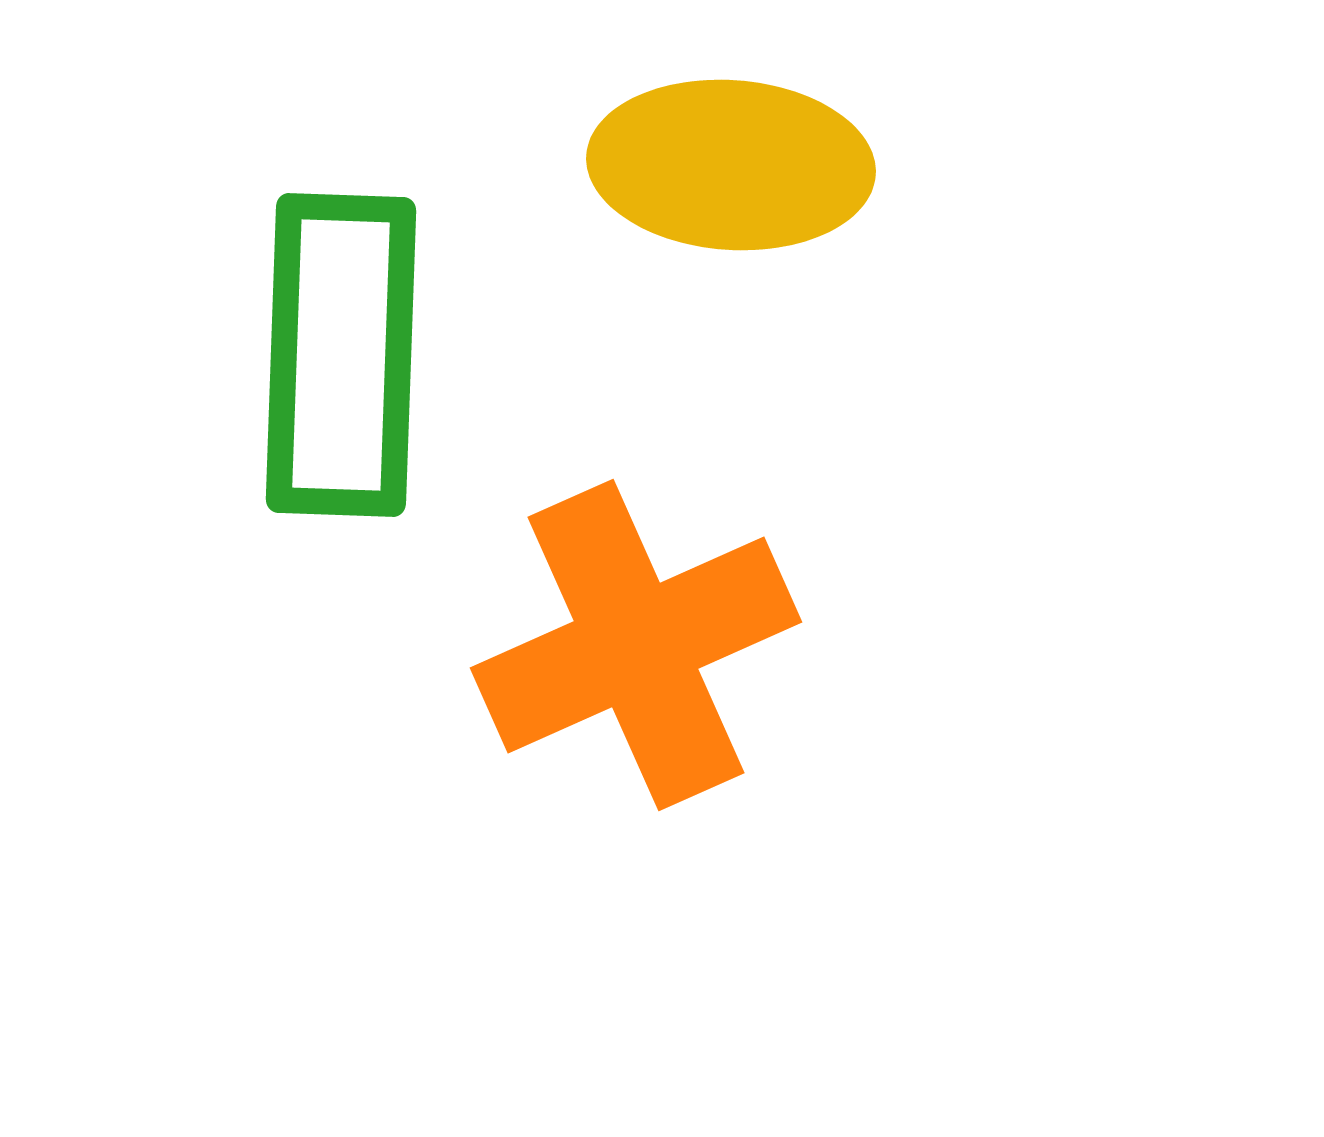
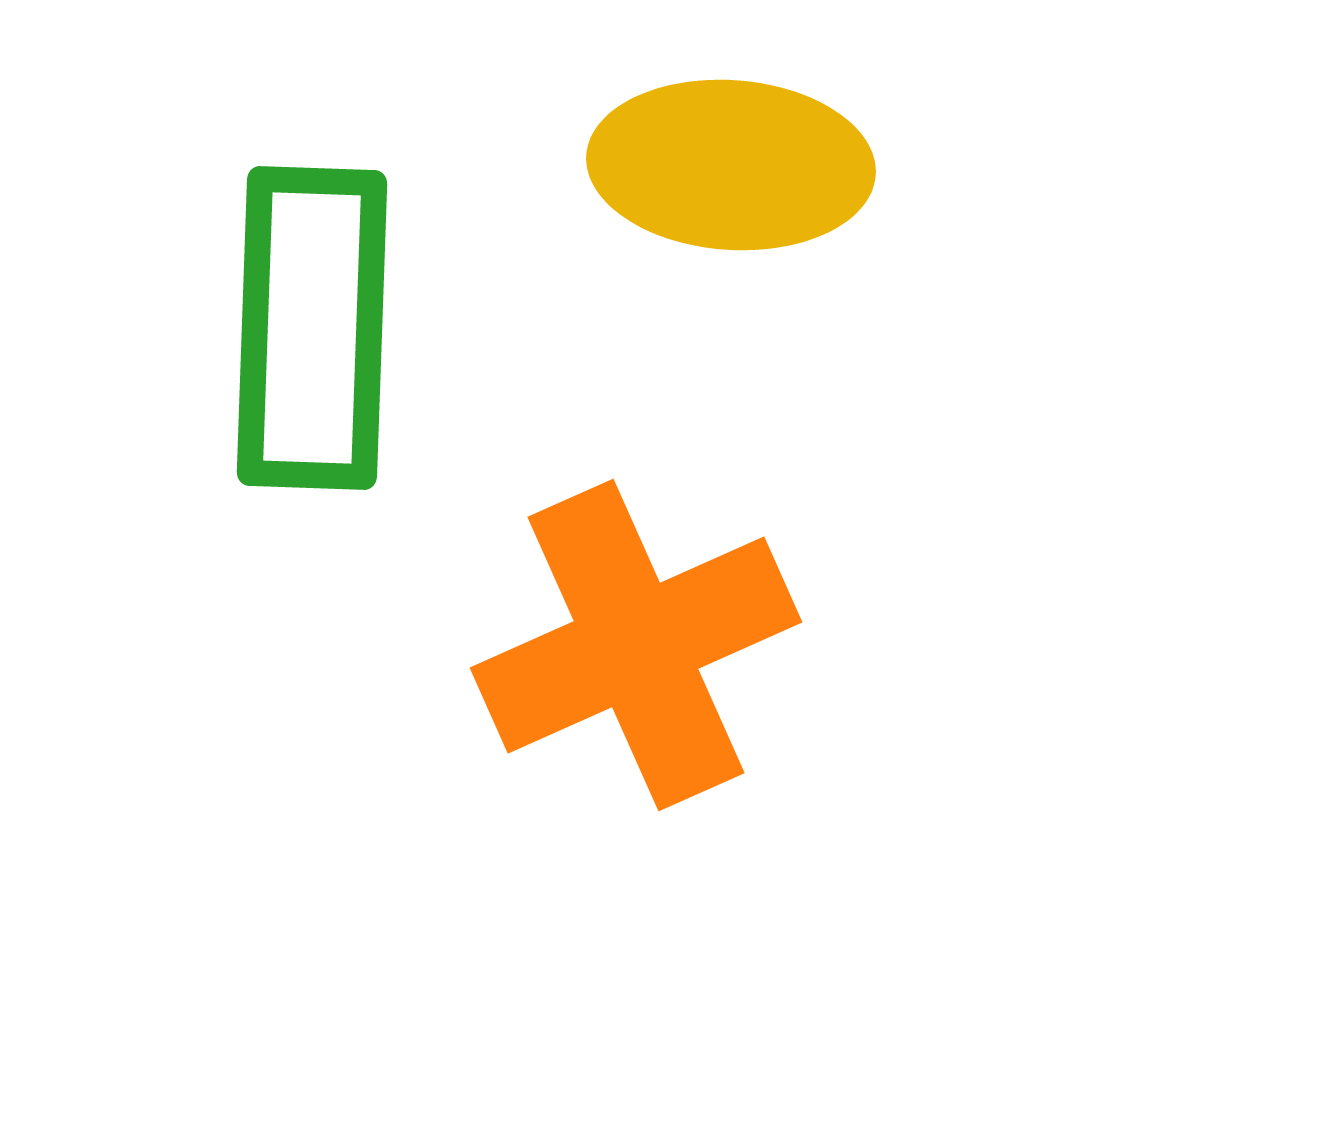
green rectangle: moved 29 px left, 27 px up
